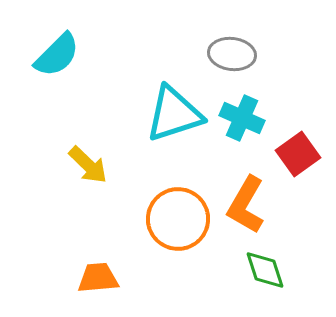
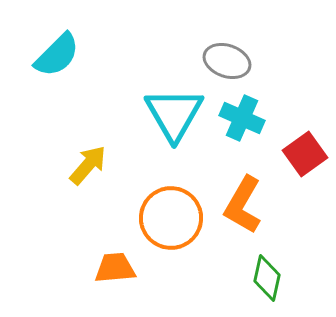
gray ellipse: moved 5 px left, 7 px down; rotated 12 degrees clockwise
cyan triangle: rotated 42 degrees counterclockwise
red square: moved 7 px right
yellow arrow: rotated 93 degrees counterclockwise
orange L-shape: moved 3 px left
orange circle: moved 7 px left, 1 px up
green diamond: moved 2 px right, 8 px down; rotated 30 degrees clockwise
orange trapezoid: moved 17 px right, 10 px up
